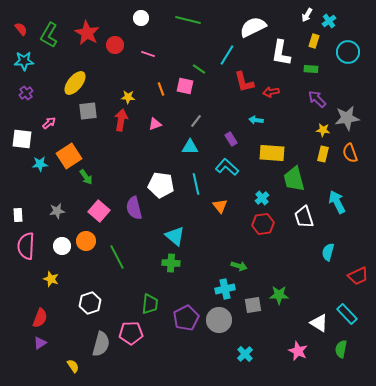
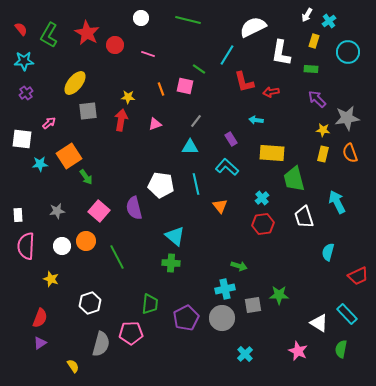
gray circle at (219, 320): moved 3 px right, 2 px up
